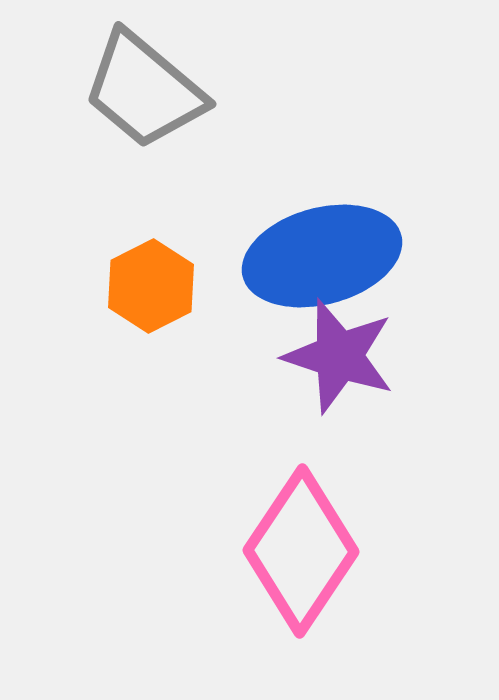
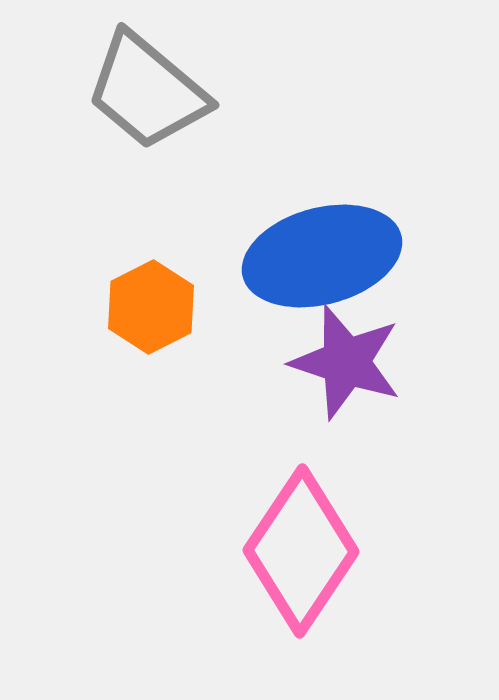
gray trapezoid: moved 3 px right, 1 px down
orange hexagon: moved 21 px down
purple star: moved 7 px right, 6 px down
